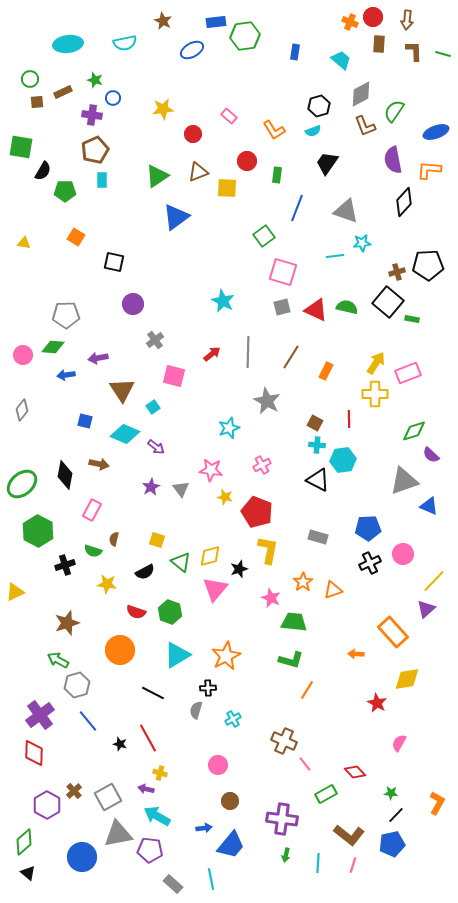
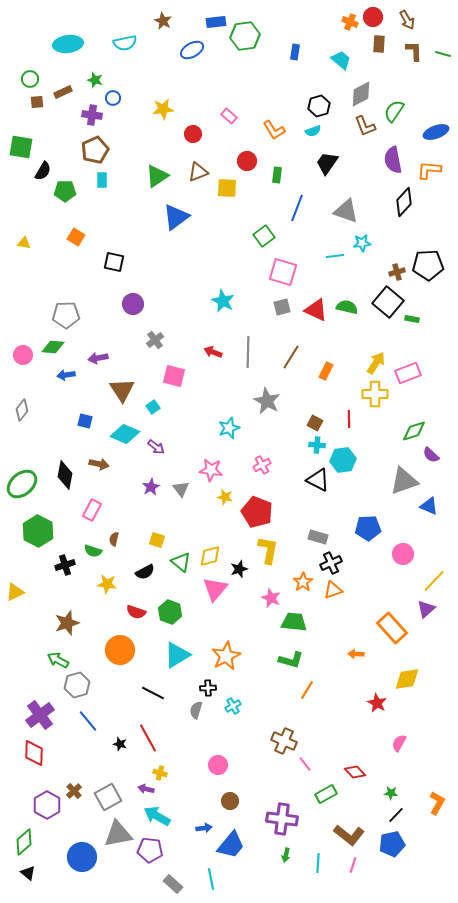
brown arrow at (407, 20): rotated 36 degrees counterclockwise
red arrow at (212, 354): moved 1 px right, 2 px up; rotated 120 degrees counterclockwise
black cross at (370, 563): moved 39 px left
orange rectangle at (393, 632): moved 1 px left, 4 px up
cyan cross at (233, 719): moved 13 px up
